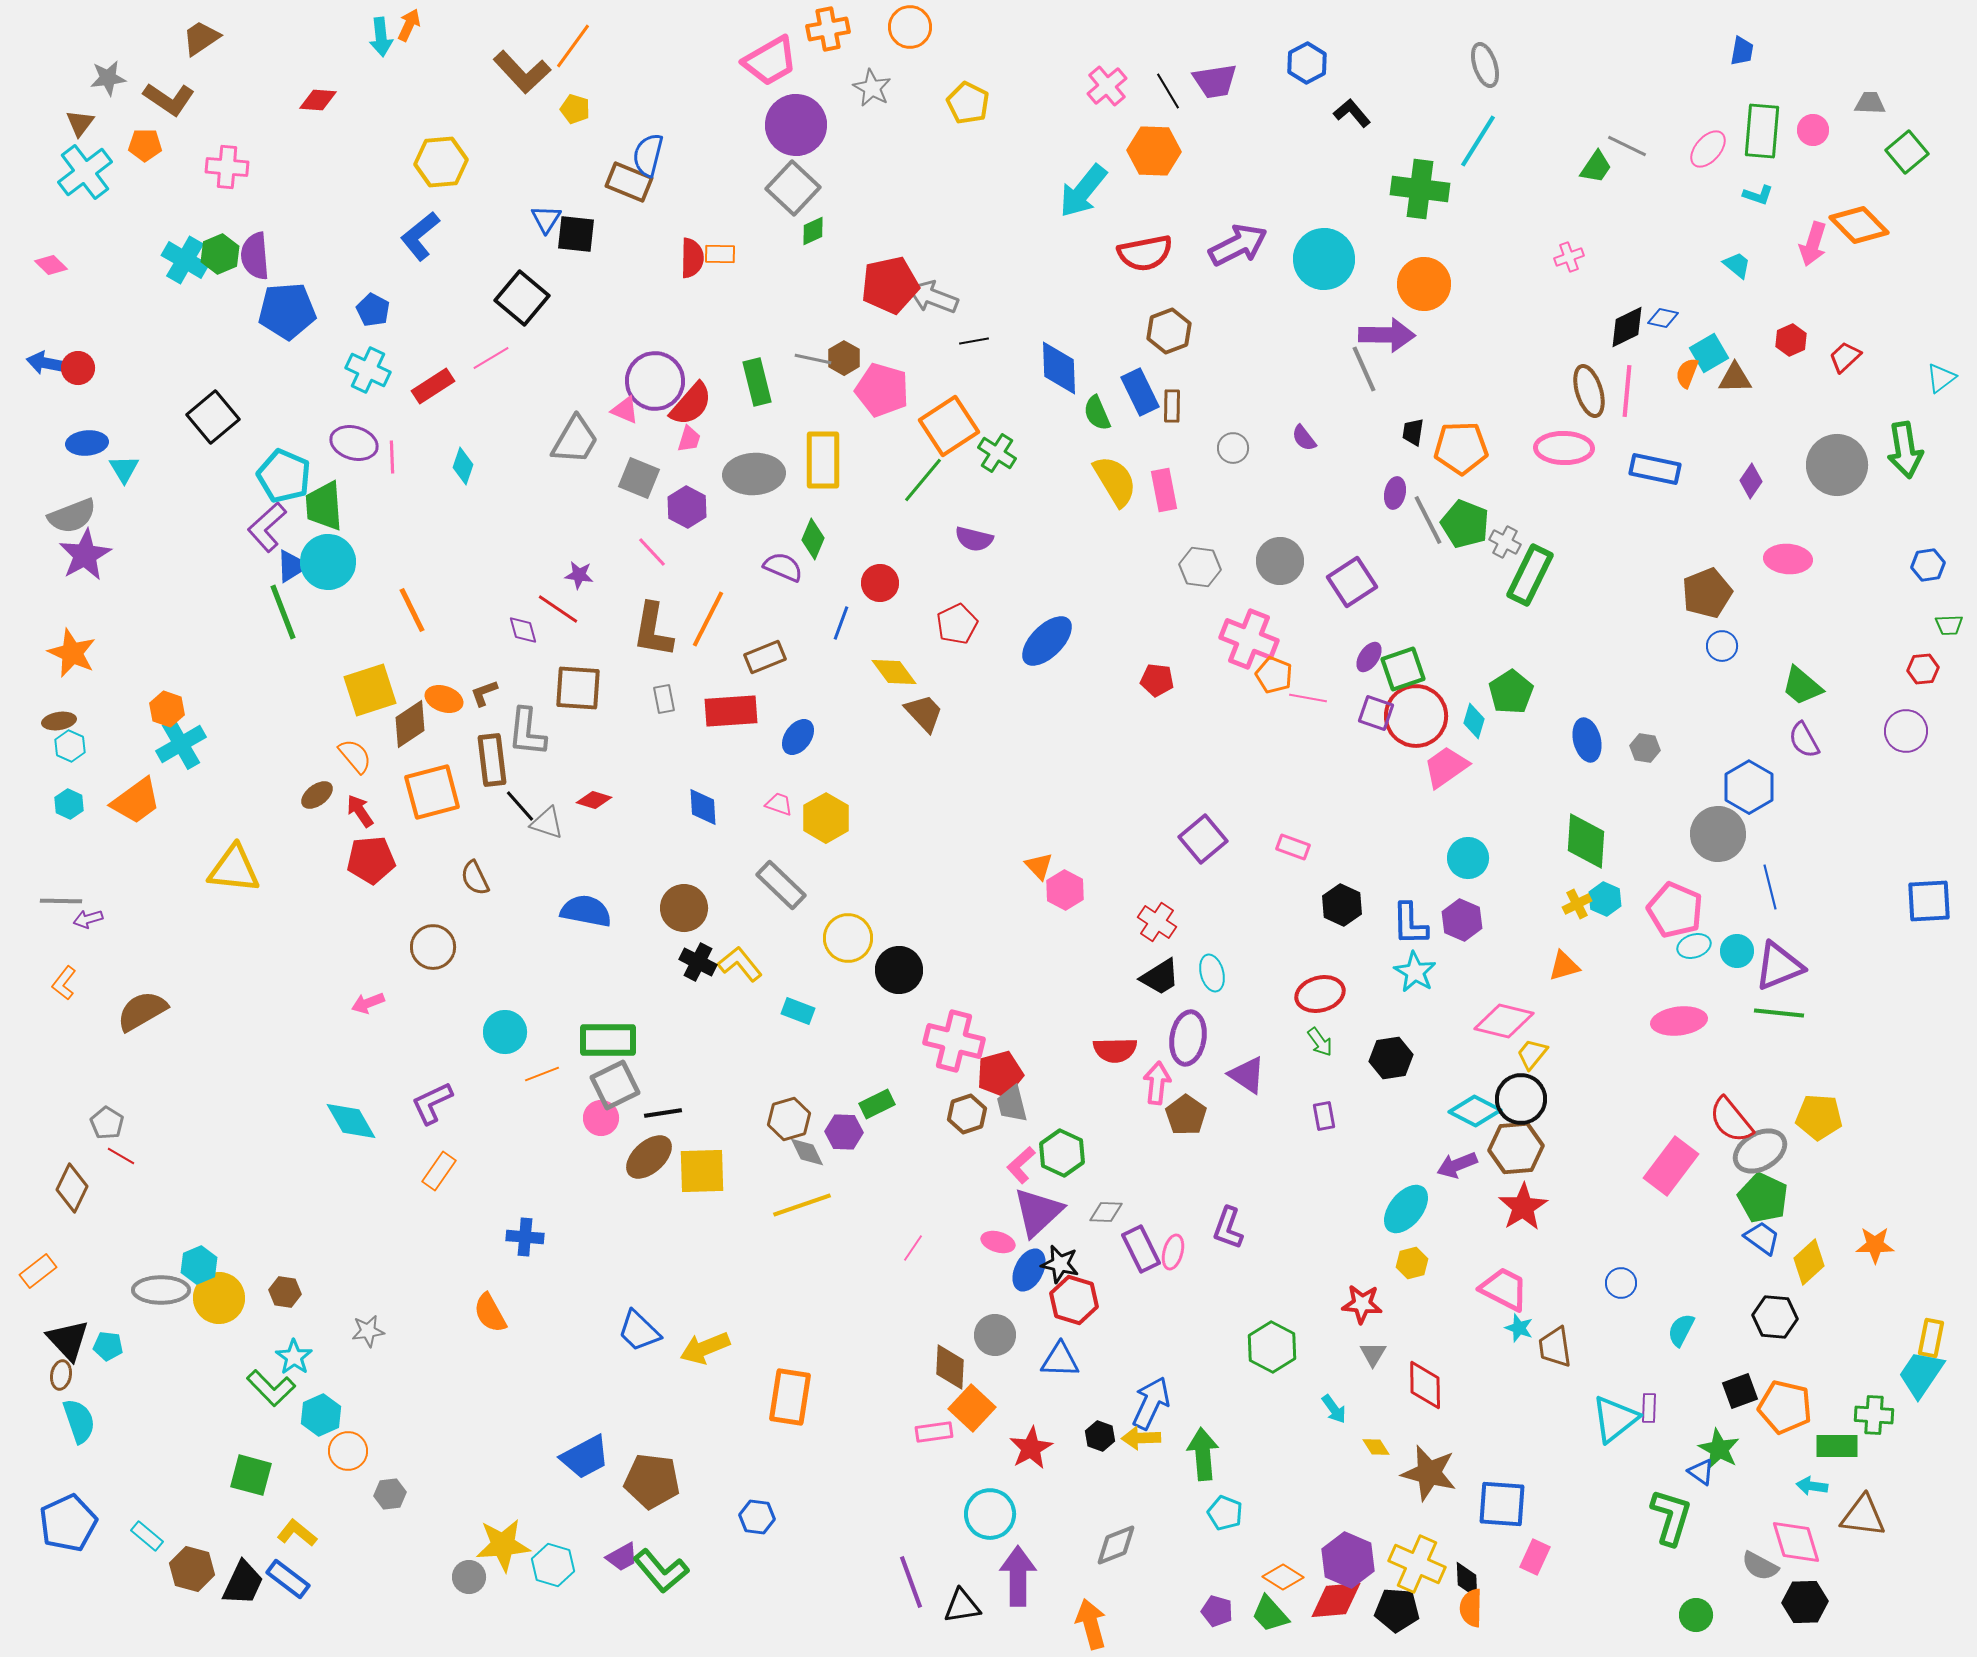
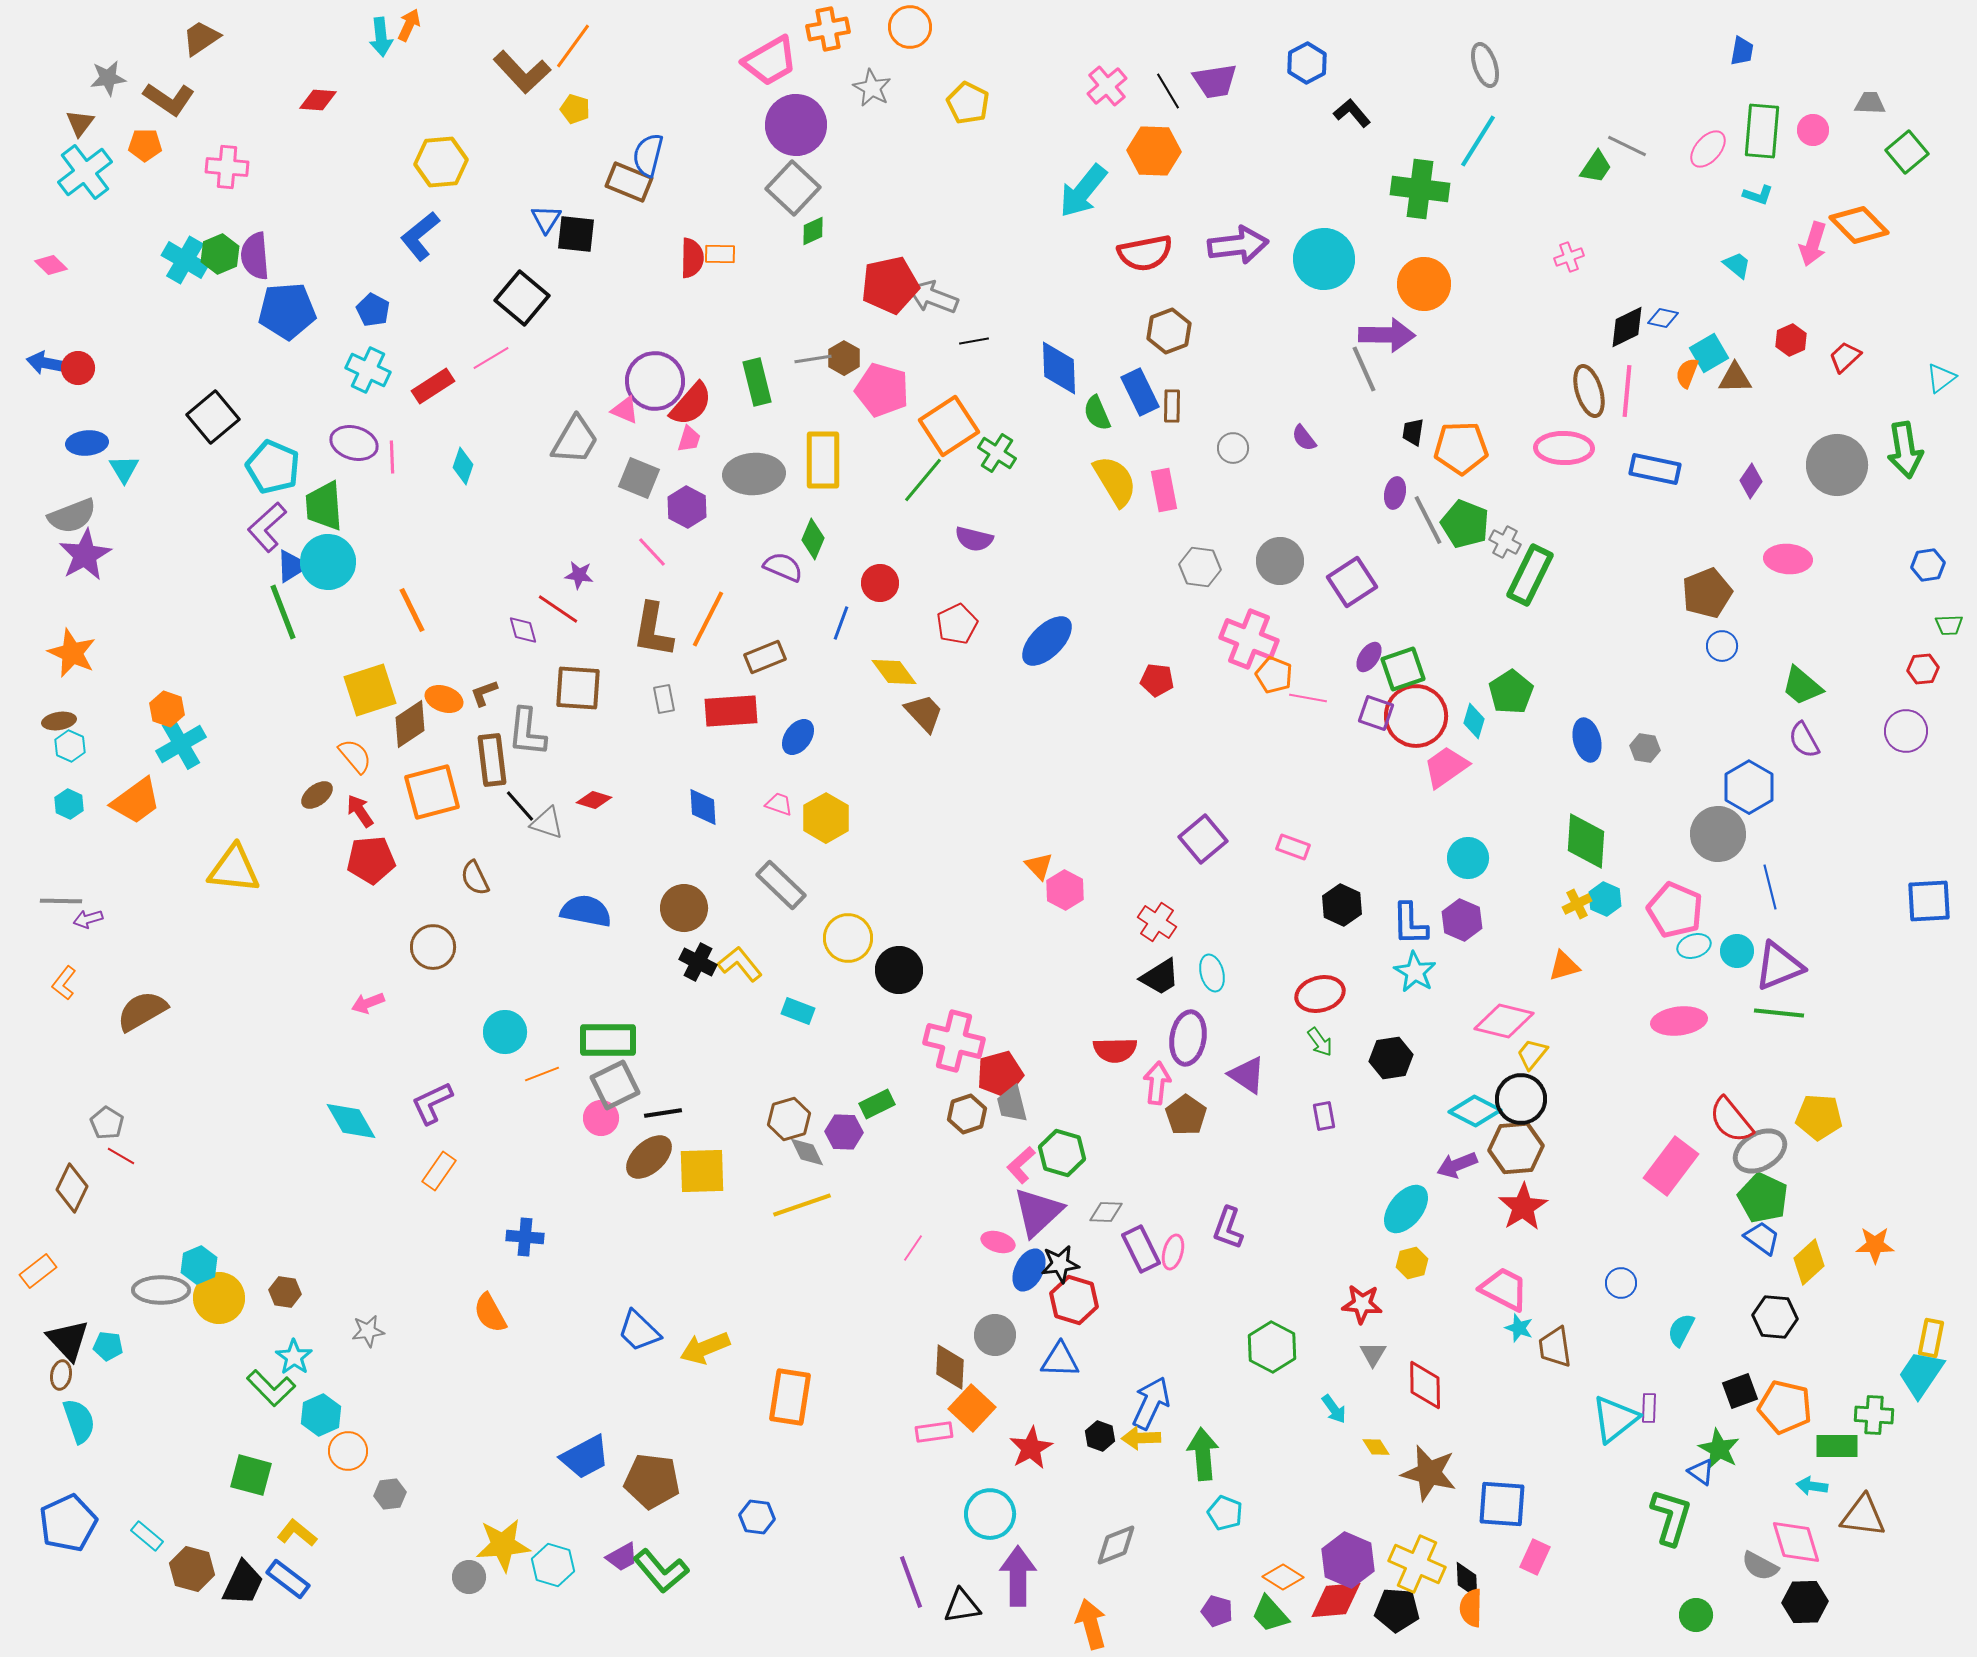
purple arrow at (1238, 245): rotated 20 degrees clockwise
gray line at (813, 359): rotated 21 degrees counterclockwise
cyan pentagon at (284, 476): moved 11 px left, 9 px up
green hexagon at (1062, 1153): rotated 9 degrees counterclockwise
black star at (1060, 1264): rotated 21 degrees counterclockwise
